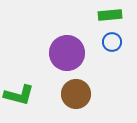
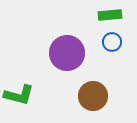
brown circle: moved 17 px right, 2 px down
